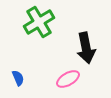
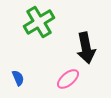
pink ellipse: rotated 10 degrees counterclockwise
